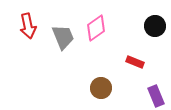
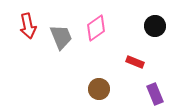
gray trapezoid: moved 2 px left
brown circle: moved 2 px left, 1 px down
purple rectangle: moved 1 px left, 2 px up
